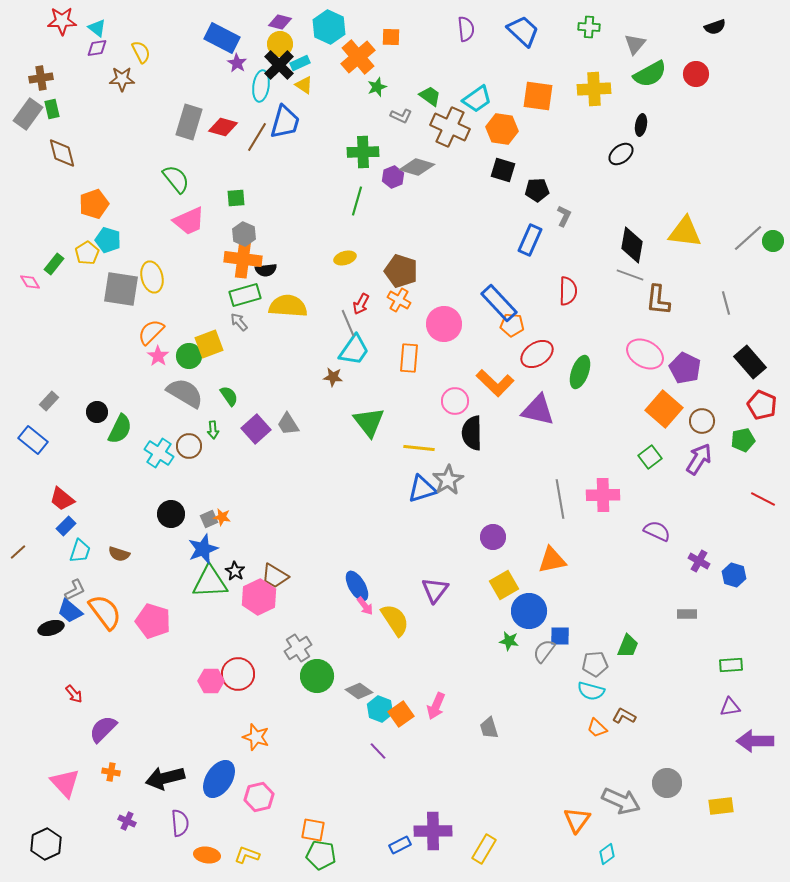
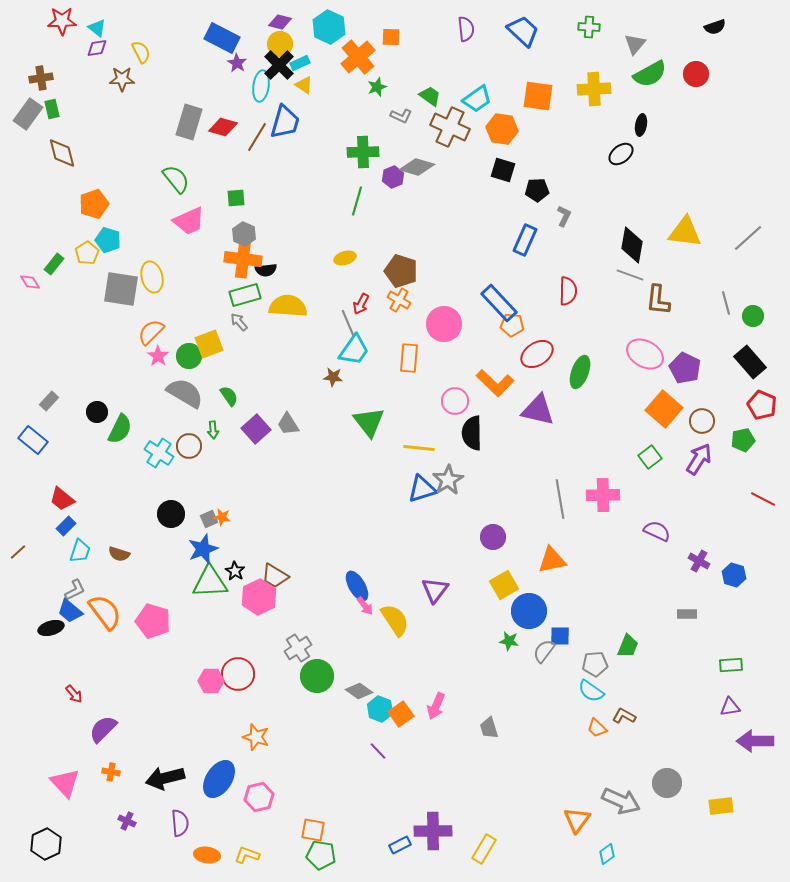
blue rectangle at (530, 240): moved 5 px left
green circle at (773, 241): moved 20 px left, 75 px down
cyan semicircle at (591, 691): rotated 20 degrees clockwise
